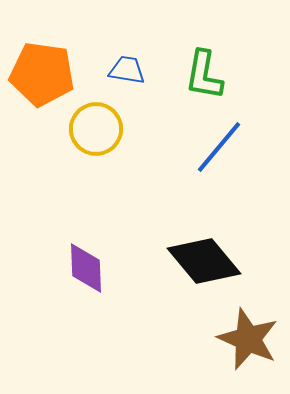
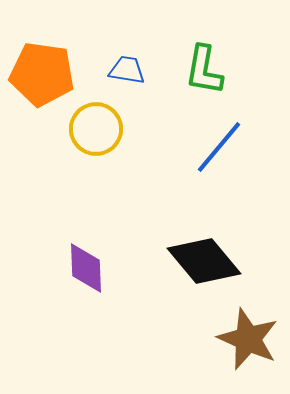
green L-shape: moved 5 px up
